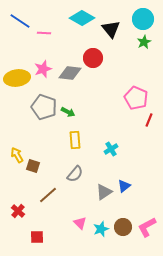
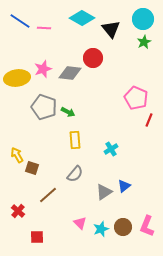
pink line: moved 5 px up
brown square: moved 1 px left, 2 px down
pink L-shape: moved 1 px up; rotated 40 degrees counterclockwise
